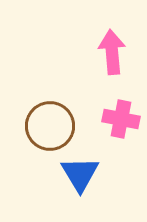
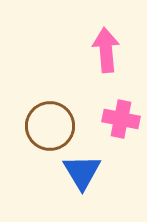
pink arrow: moved 6 px left, 2 px up
blue triangle: moved 2 px right, 2 px up
